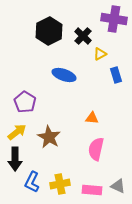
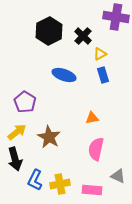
purple cross: moved 2 px right, 2 px up
blue rectangle: moved 13 px left
orange triangle: rotated 16 degrees counterclockwise
black arrow: rotated 15 degrees counterclockwise
blue L-shape: moved 3 px right, 2 px up
gray triangle: moved 10 px up
